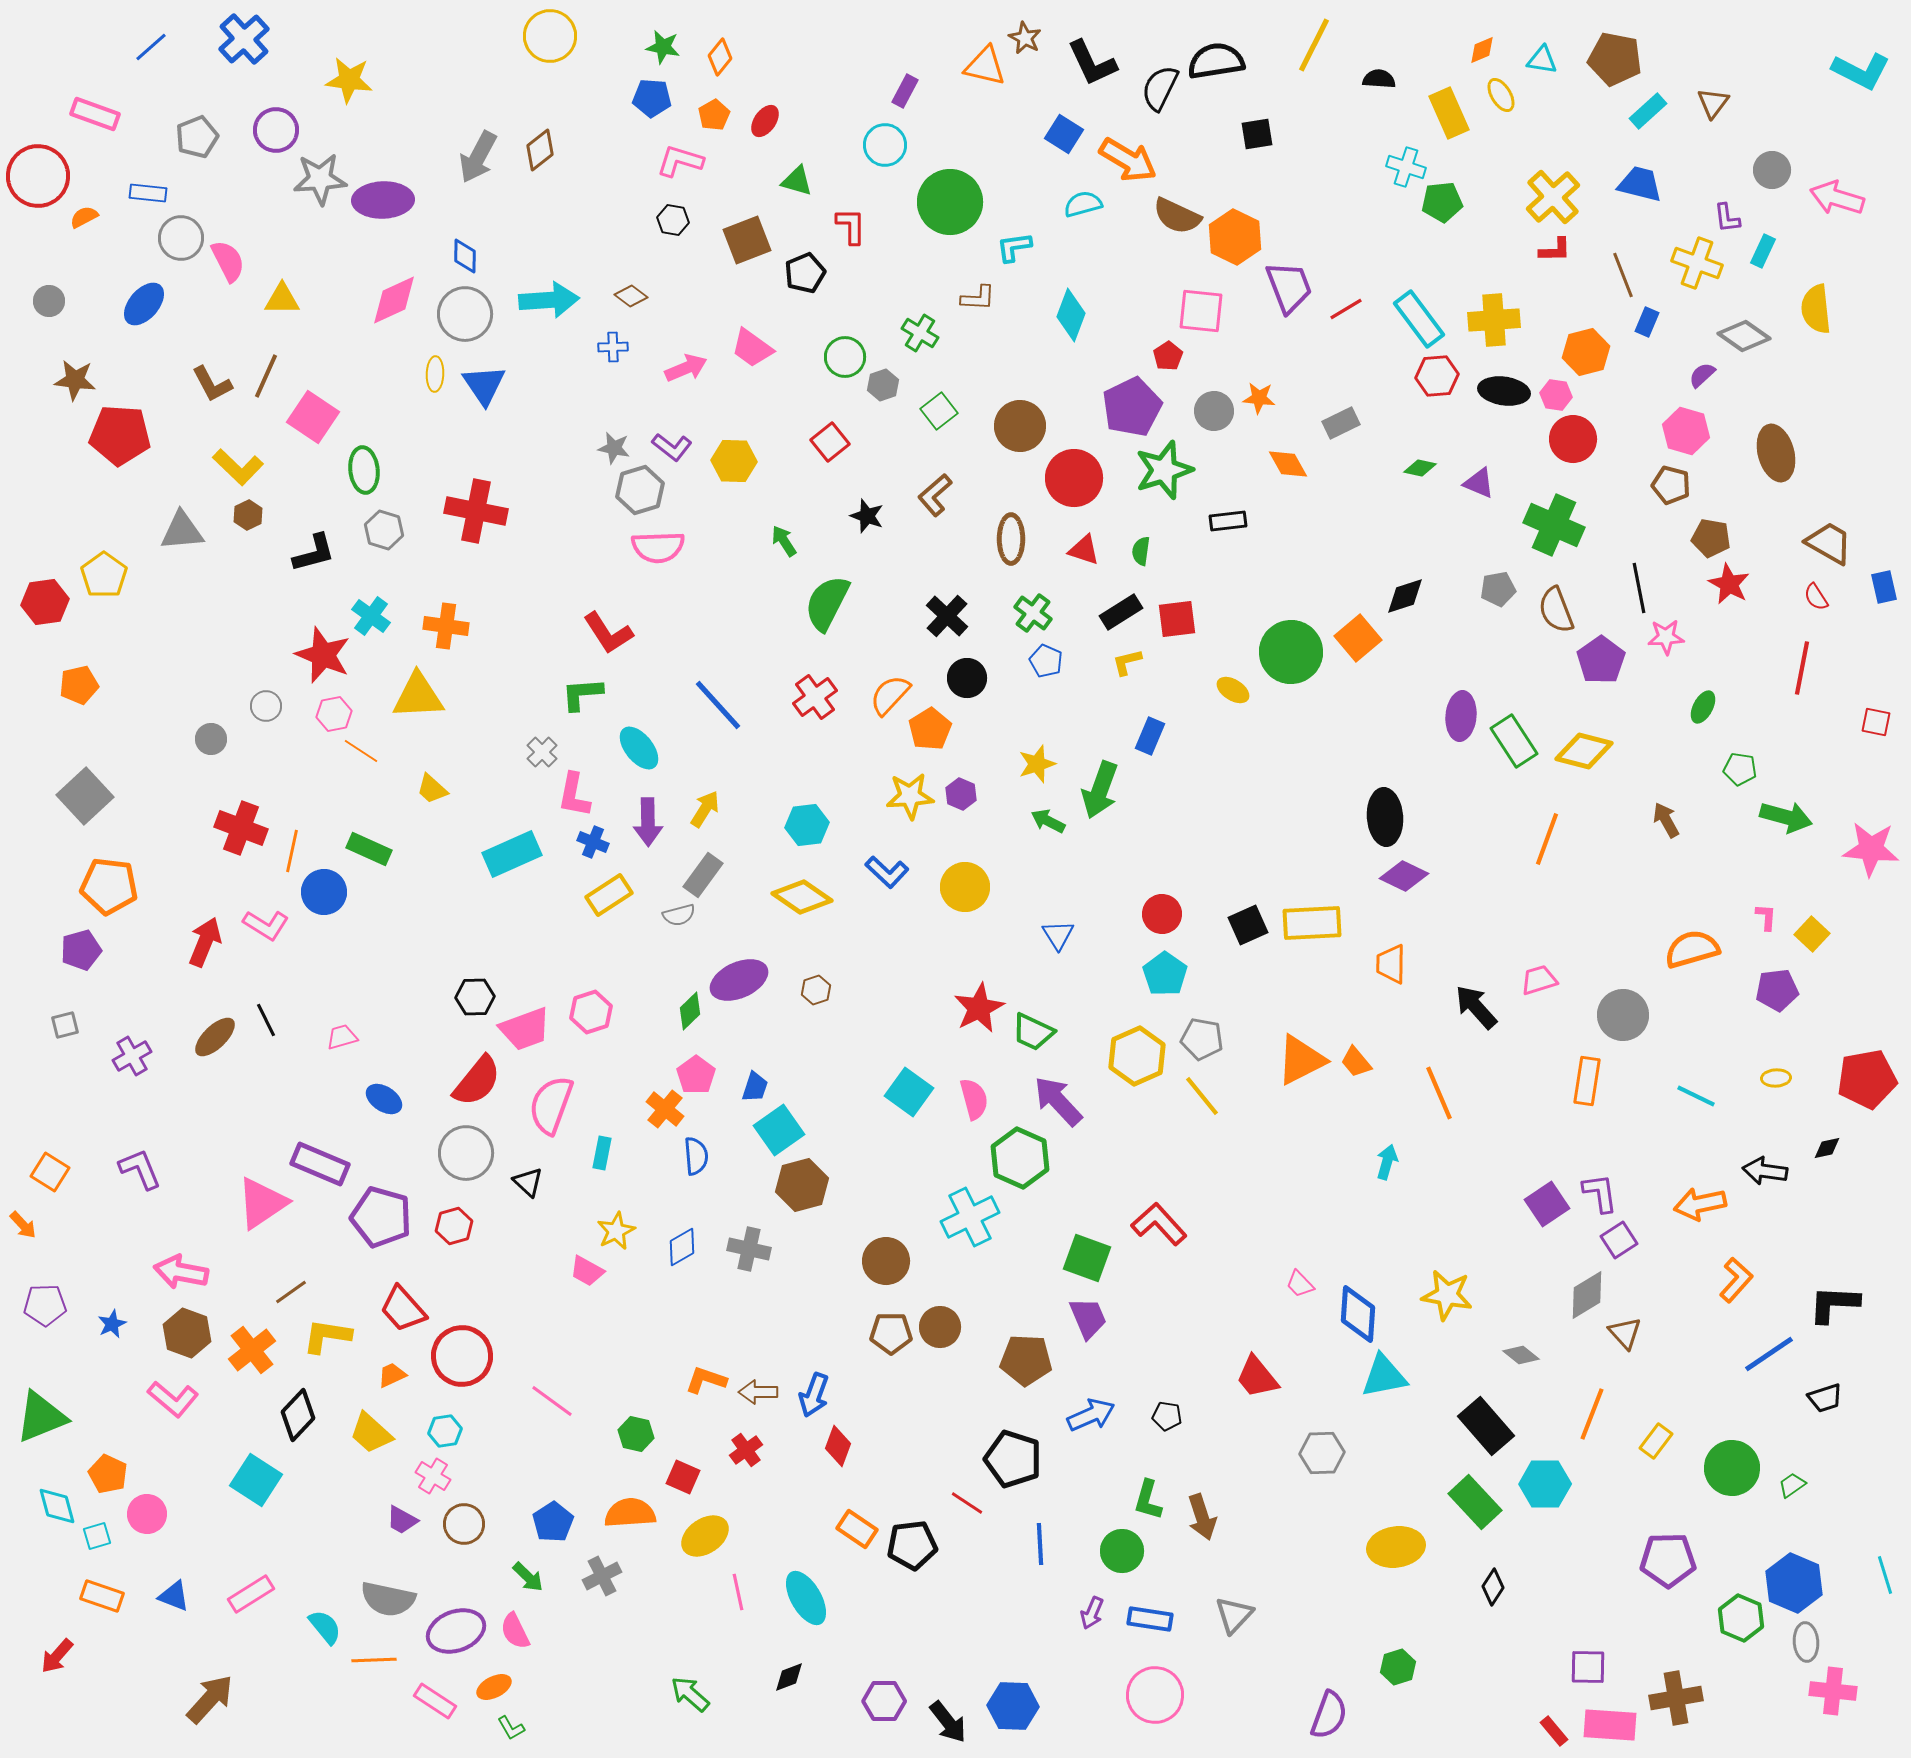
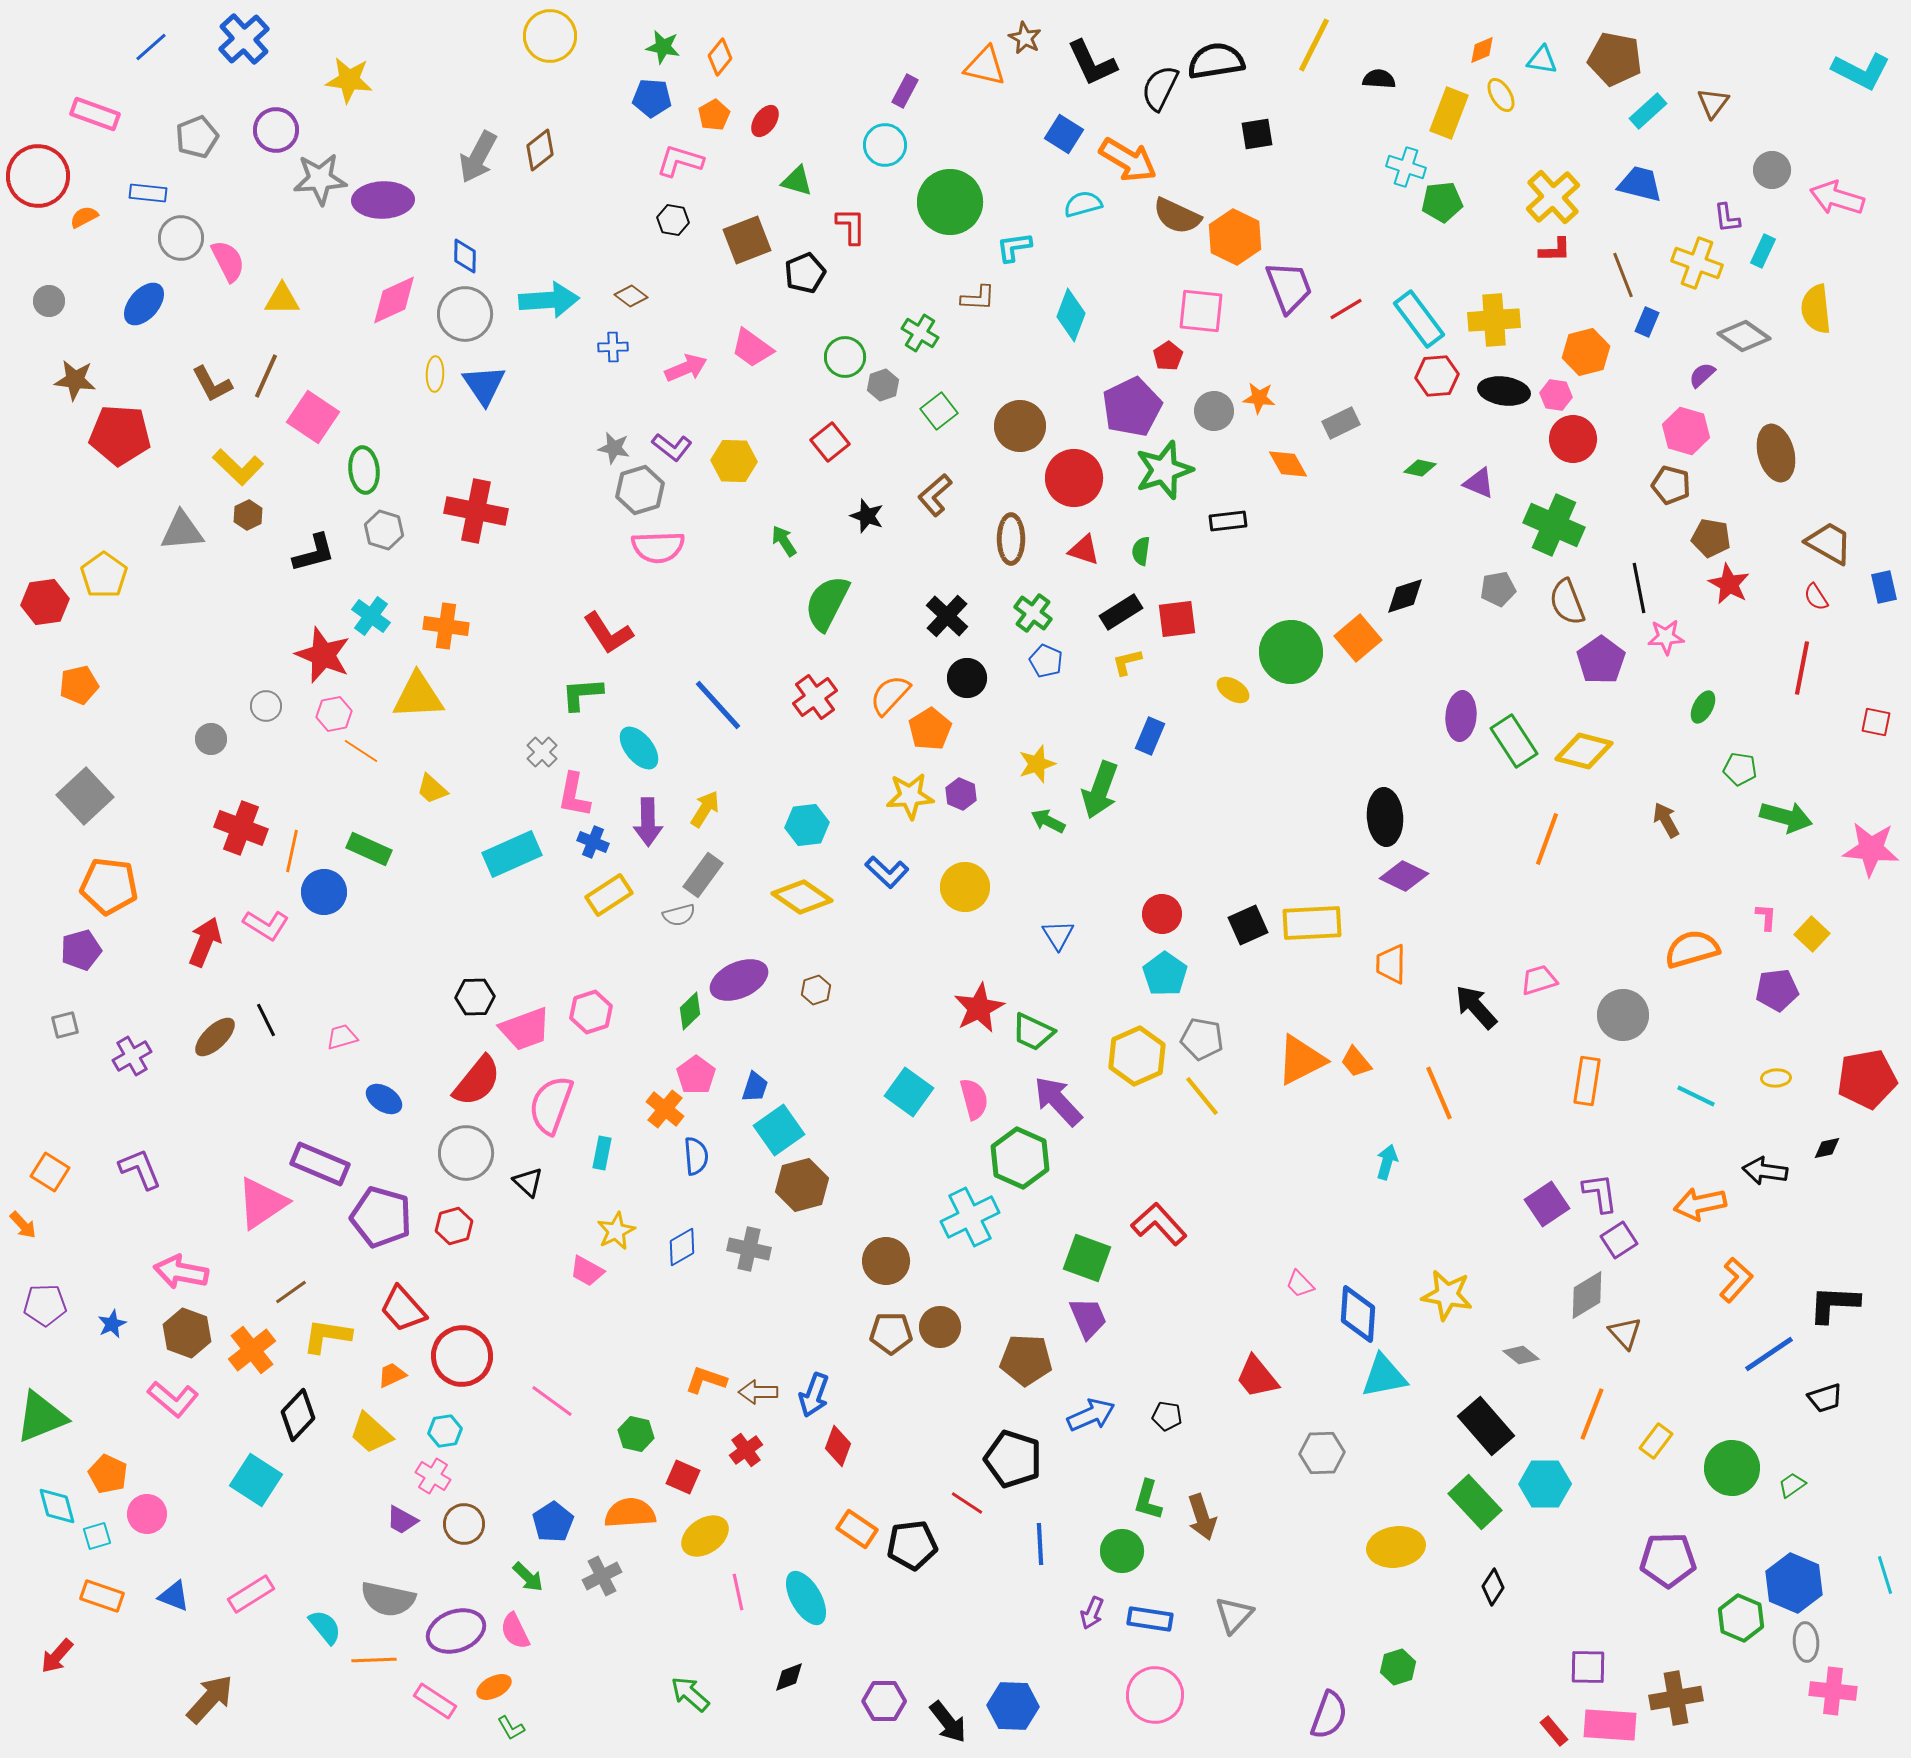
yellow rectangle at (1449, 113): rotated 45 degrees clockwise
brown semicircle at (1556, 610): moved 11 px right, 8 px up
